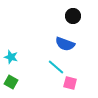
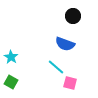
cyan star: rotated 16 degrees clockwise
